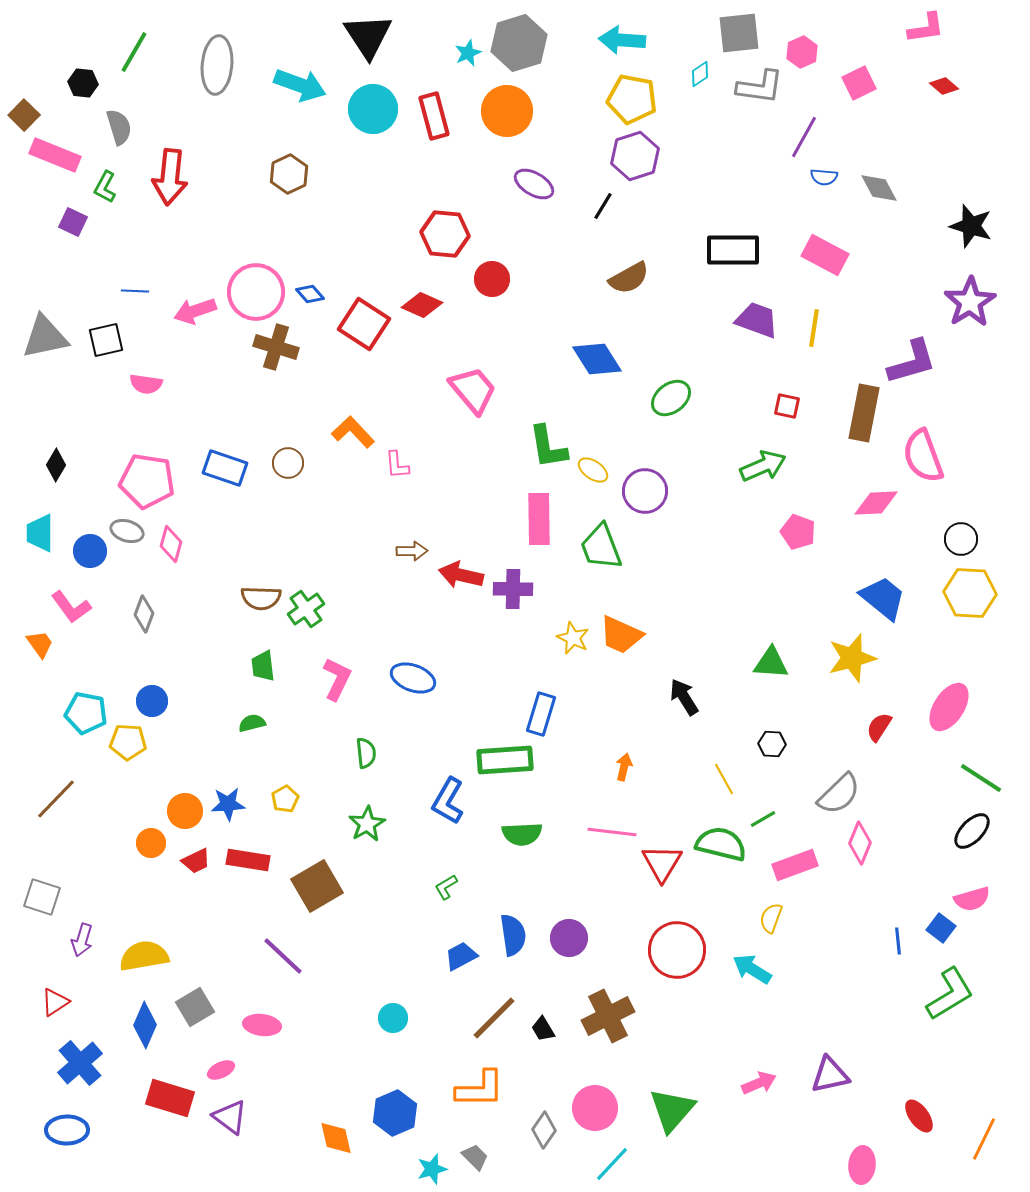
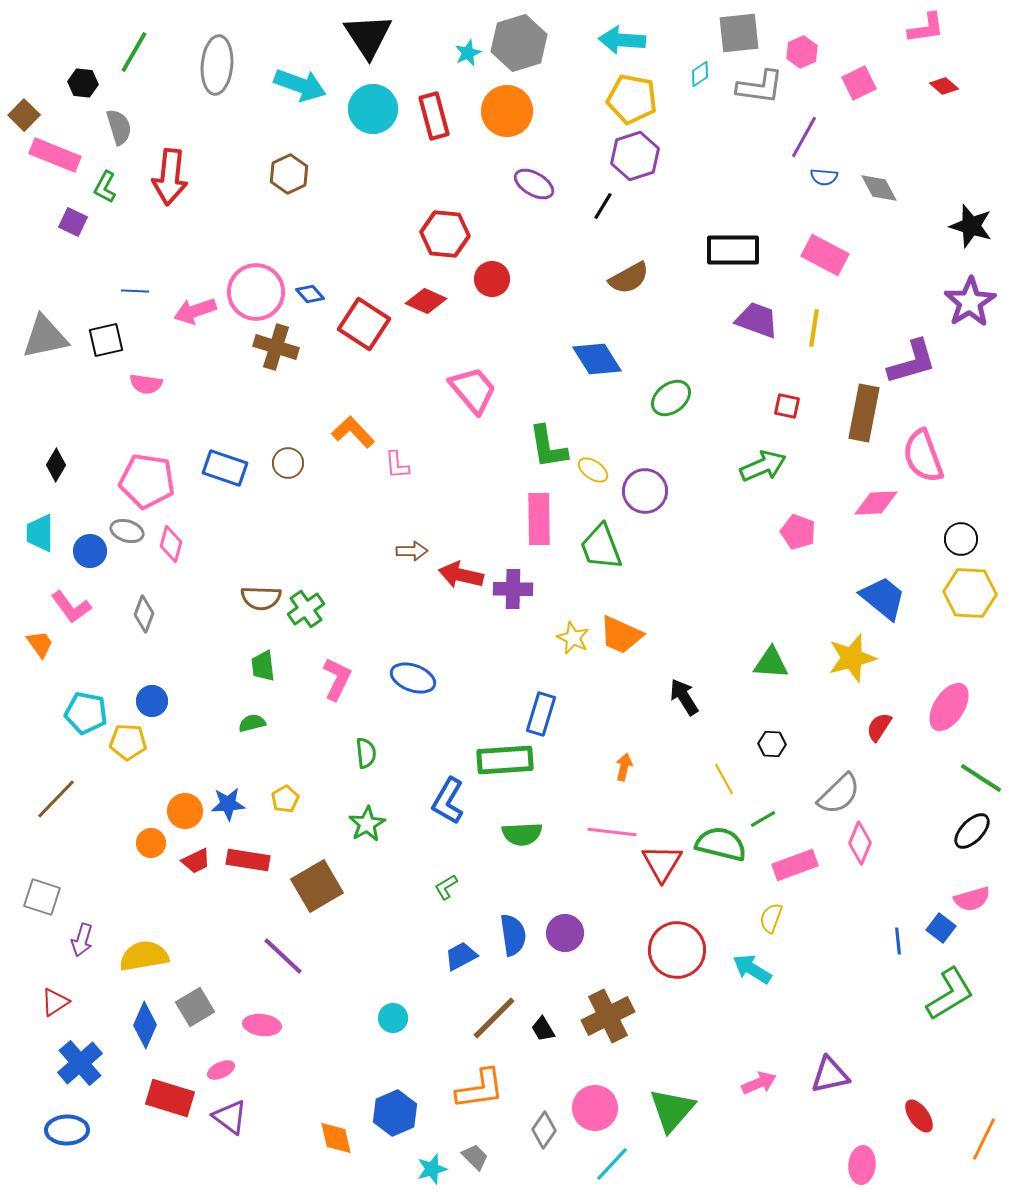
red diamond at (422, 305): moved 4 px right, 4 px up
purple circle at (569, 938): moved 4 px left, 5 px up
orange L-shape at (480, 1089): rotated 8 degrees counterclockwise
